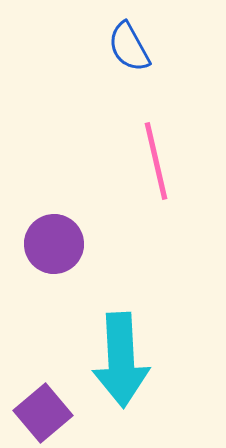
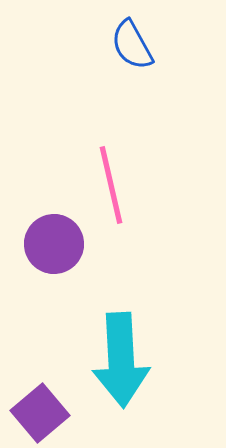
blue semicircle: moved 3 px right, 2 px up
pink line: moved 45 px left, 24 px down
purple square: moved 3 px left
